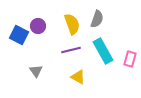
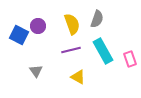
pink rectangle: rotated 35 degrees counterclockwise
